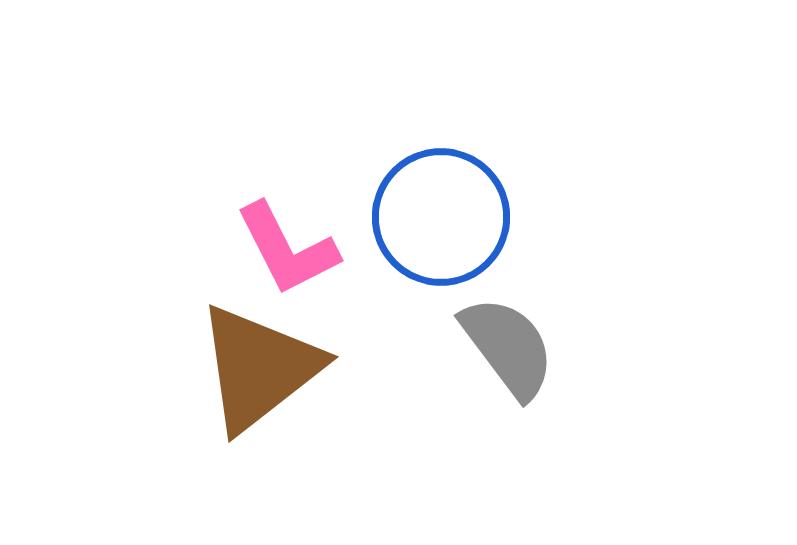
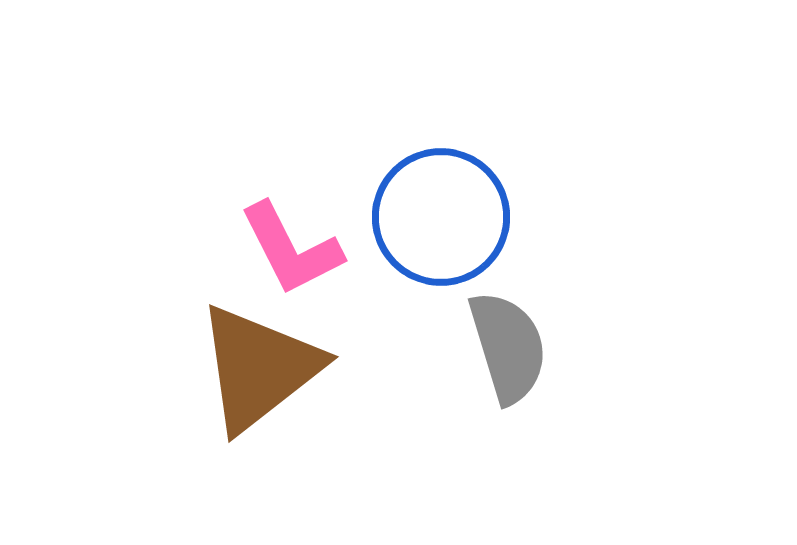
pink L-shape: moved 4 px right
gray semicircle: rotated 20 degrees clockwise
